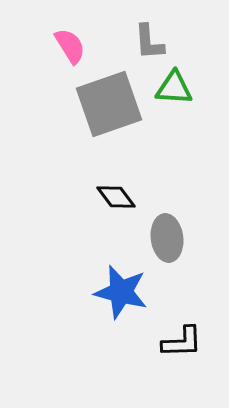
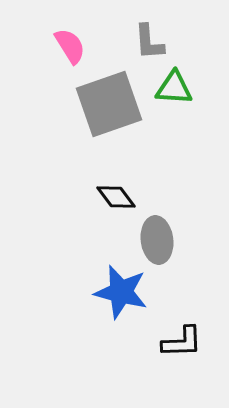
gray ellipse: moved 10 px left, 2 px down
